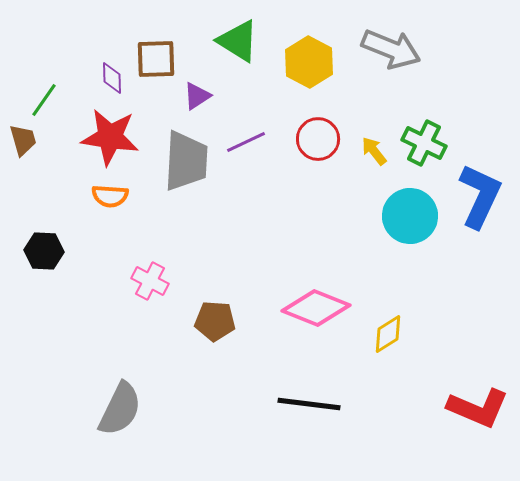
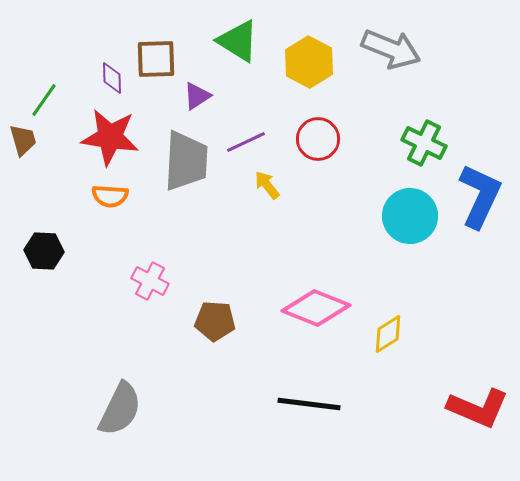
yellow arrow: moved 107 px left, 34 px down
